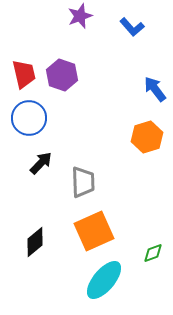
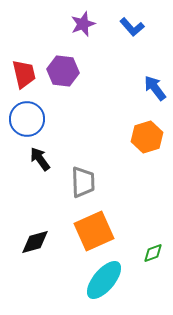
purple star: moved 3 px right, 8 px down
purple hexagon: moved 1 px right, 4 px up; rotated 12 degrees counterclockwise
blue arrow: moved 1 px up
blue circle: moved 2 px left, 1 px down
black arrow: moved 1 px left, 4 px up; rotated 80 degrees counterclockwise
black diamond: rotated 24 degrees clockwise
